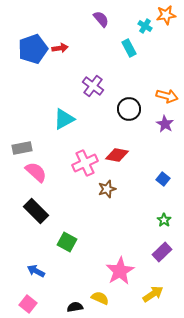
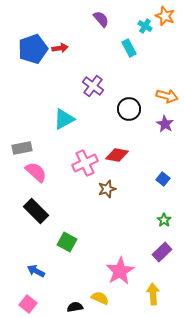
orange star: moved 1 px left, 1 px down; rotated 30 degrees clockwise
yellow arrow: rotated 60 degrees counterclockwise
